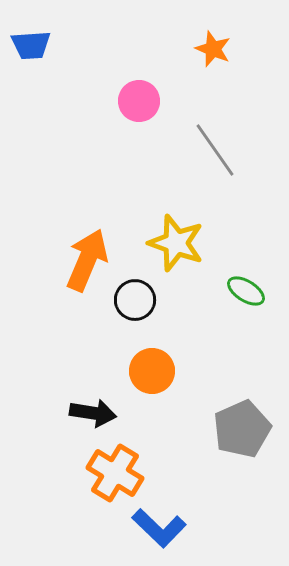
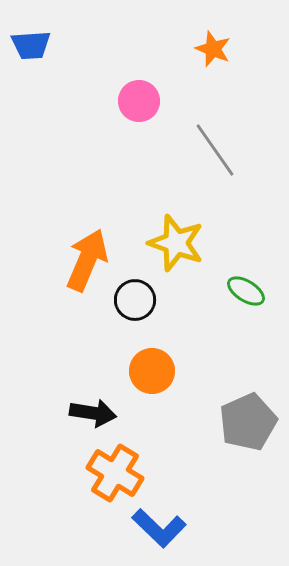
gray pentagon: moved 6 px right, 7 px up
